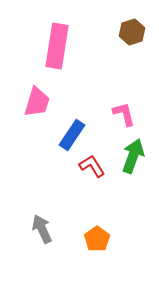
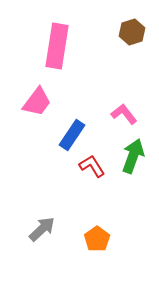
pink trapezoid: rotated 20 degrees clockwise
pink L-shape: rotated 24 degrees counterclockwise
gray arrow: rotated 72 degrees clockwise
